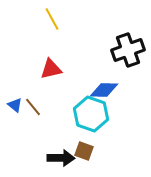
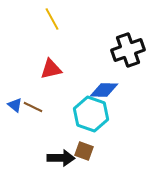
brown line: rotated 24 degrees counterclockwise
